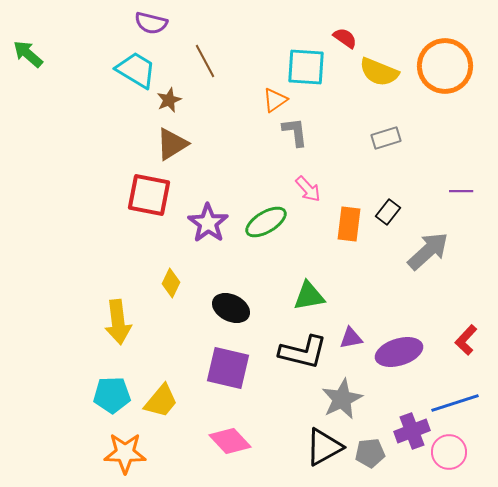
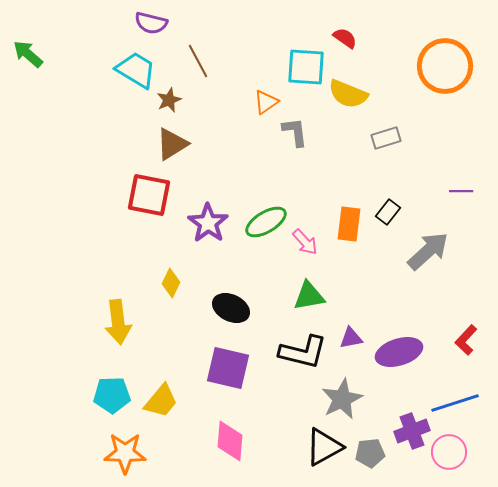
brown line: moved 7 px left
yellow semicircle: moved 31 px left, 22 px down
orange triangle: moved 9 px left, 2 px down
pink arrow: moved 3 px left, 53 px down
pink diamond: rotated 48 degrees clockwise
